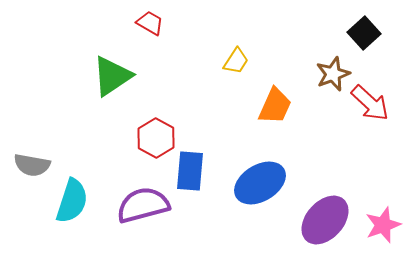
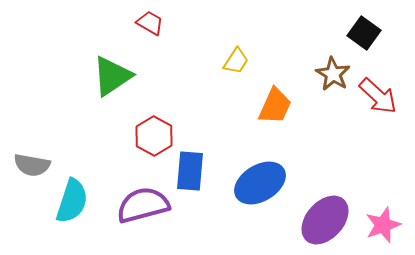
black square: rotated 12 degrees counterclockwise
brown star: rotated 20 degrees counterclockwise
red arrow: moved 8 px right, 7 px up
red hexagon: moved 2 px left, 2 px up
